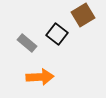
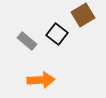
gray rectangle: moved 2 px up
orange arrow: moved 1 px right, 3 px down
